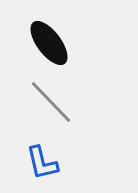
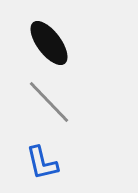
gray line: moved 2 px left
